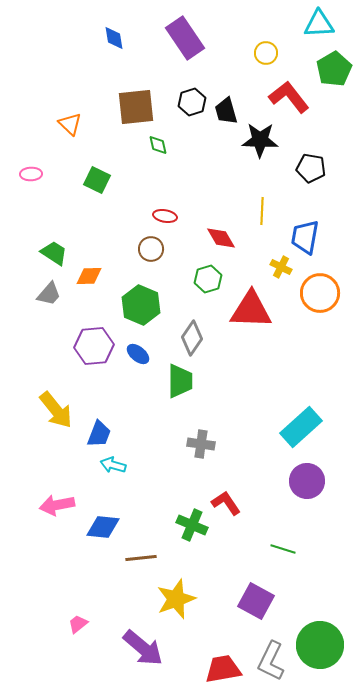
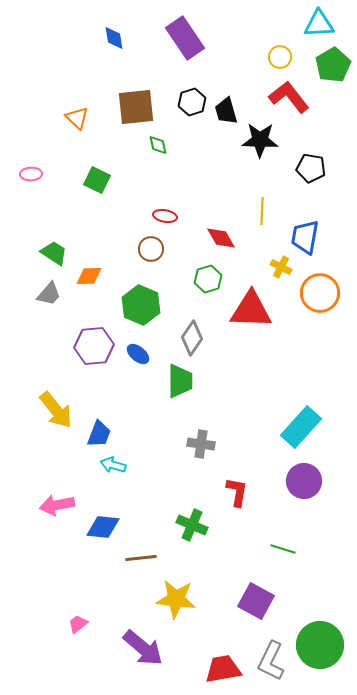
yellow circle at (266, 53): moved 14 px right, 4 px down
green pentagon at (334, 69): moved 1 px left, 4 px up
orange triangle at (70, 124): moved 7 px right, 6 px up
cyan rectangle at (301, 427): rotated 6 degrees counterclockwise
purple circle at (307, 481): moved 3 px left
red L-shape at (226, 503): moved 11 px right, 11 px up; rotated 44 degrees clockwise
yellow star at (176, 599): rotated 27 degrees clockwise
